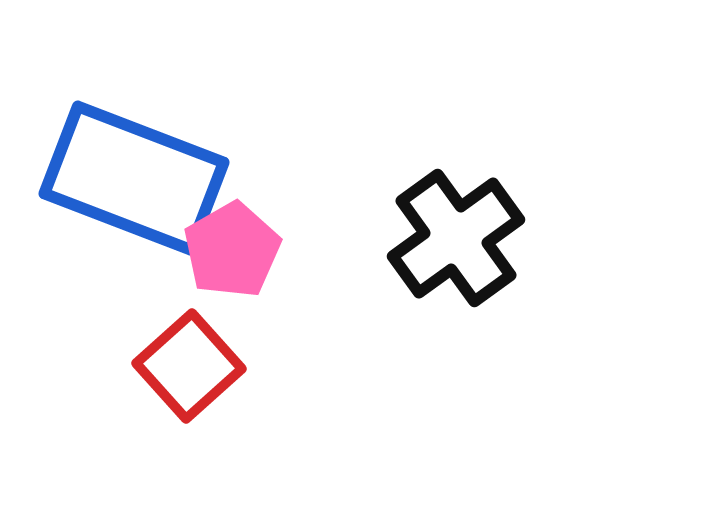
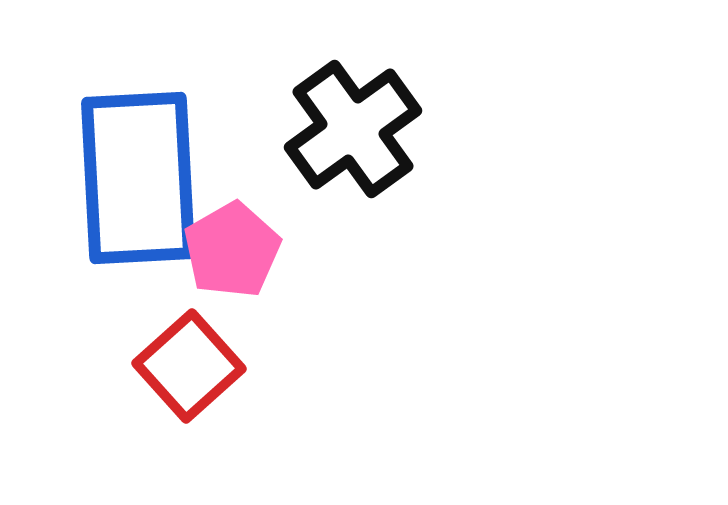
blue rectangle: moved 4 px right; rotated 66 degrees clockwise
black cross: moved 103 px left, 109 px up
